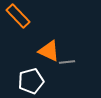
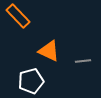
gray line: moved 16 px right, 1 px up
